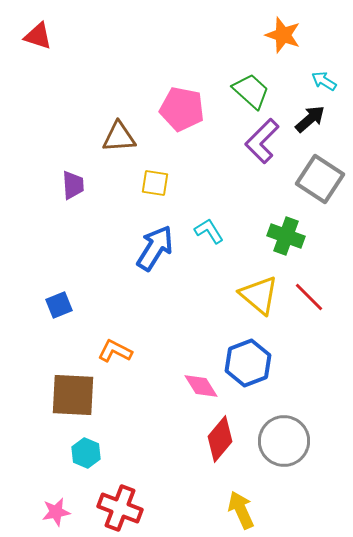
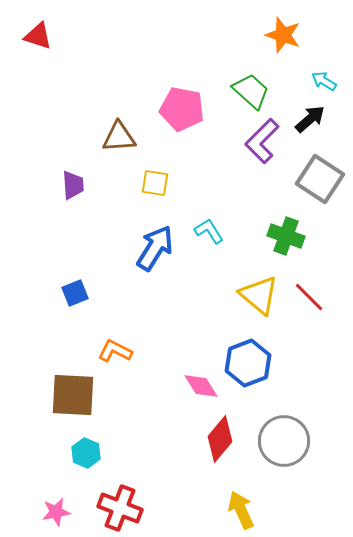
blue square: moved 16 px right, 12 px up
